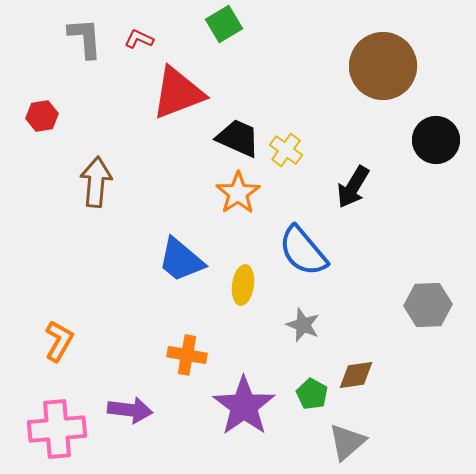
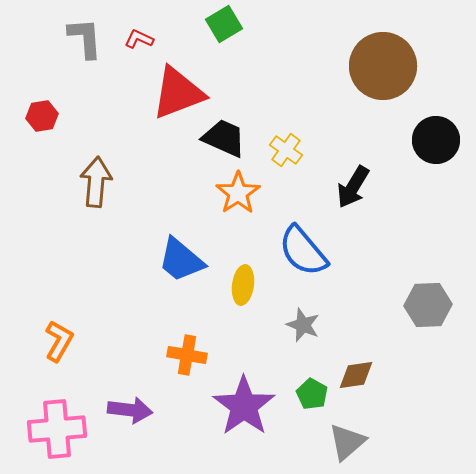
black trapezoid: moved 14 px left
